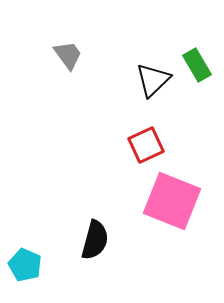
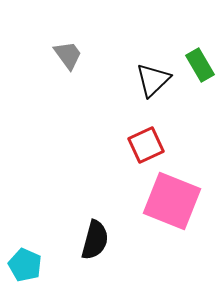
green rectangle: moved 3 px right
